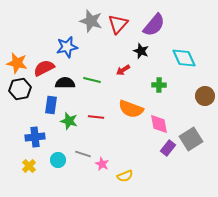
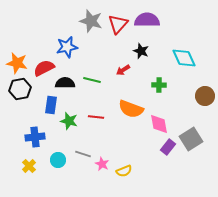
purple semicircle: moved 7 px left, 5 px up; rotated 130 degrees counterclockwise
purple rectangle: moved 1 px up
yellow semicircle: moved 1 px left, 5 px up
